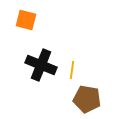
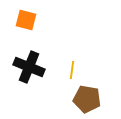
black cross: moved 12 px left, 2 px down
